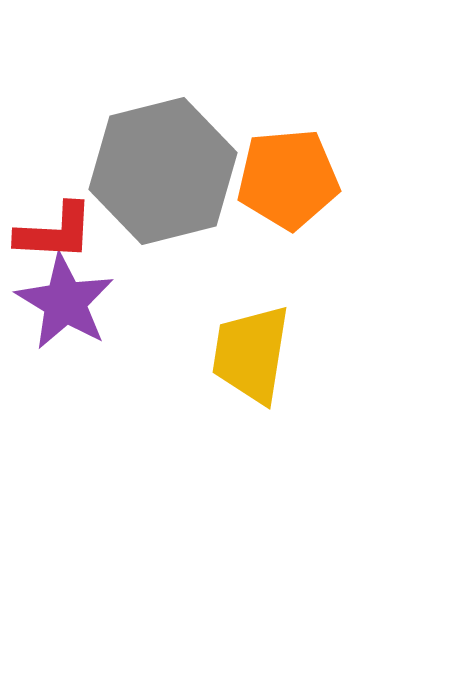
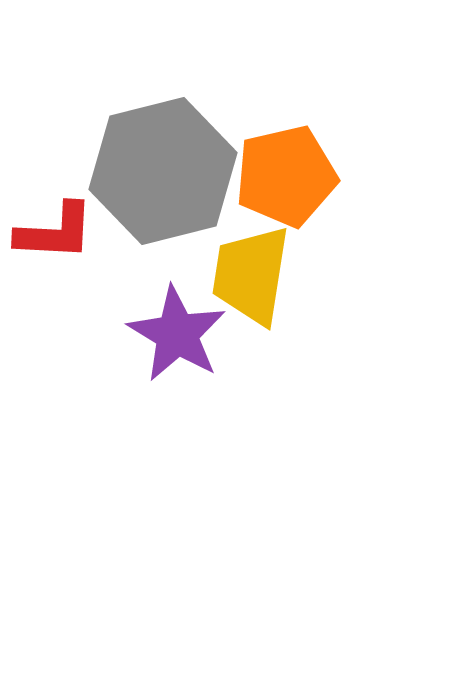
orange pentagon: moved 2 px left, 3 px up; rotated 8 degrees counterclockwise
purple star: moved 112 px right, 32 px down
yellow trapezoid: moved 79 px up
